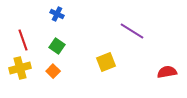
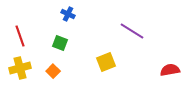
blue cross: moved 11 px right
red line: moved 3 px left, 4 px up
green square: moved 3 px right, 3 px up; rotated 14 degrees counterclockwise
red semicircle: moved 3 px right, 2 px up
